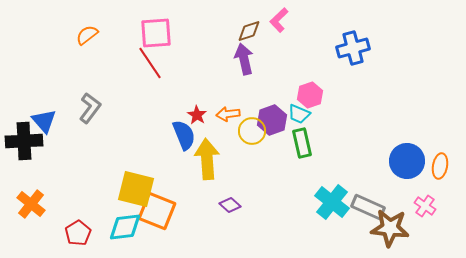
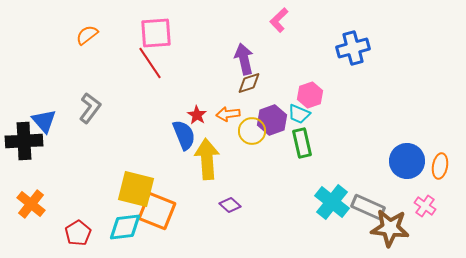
brown diamond: moved 52 px down
